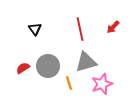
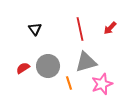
red arrow: moved 3 px left, 1 px down
